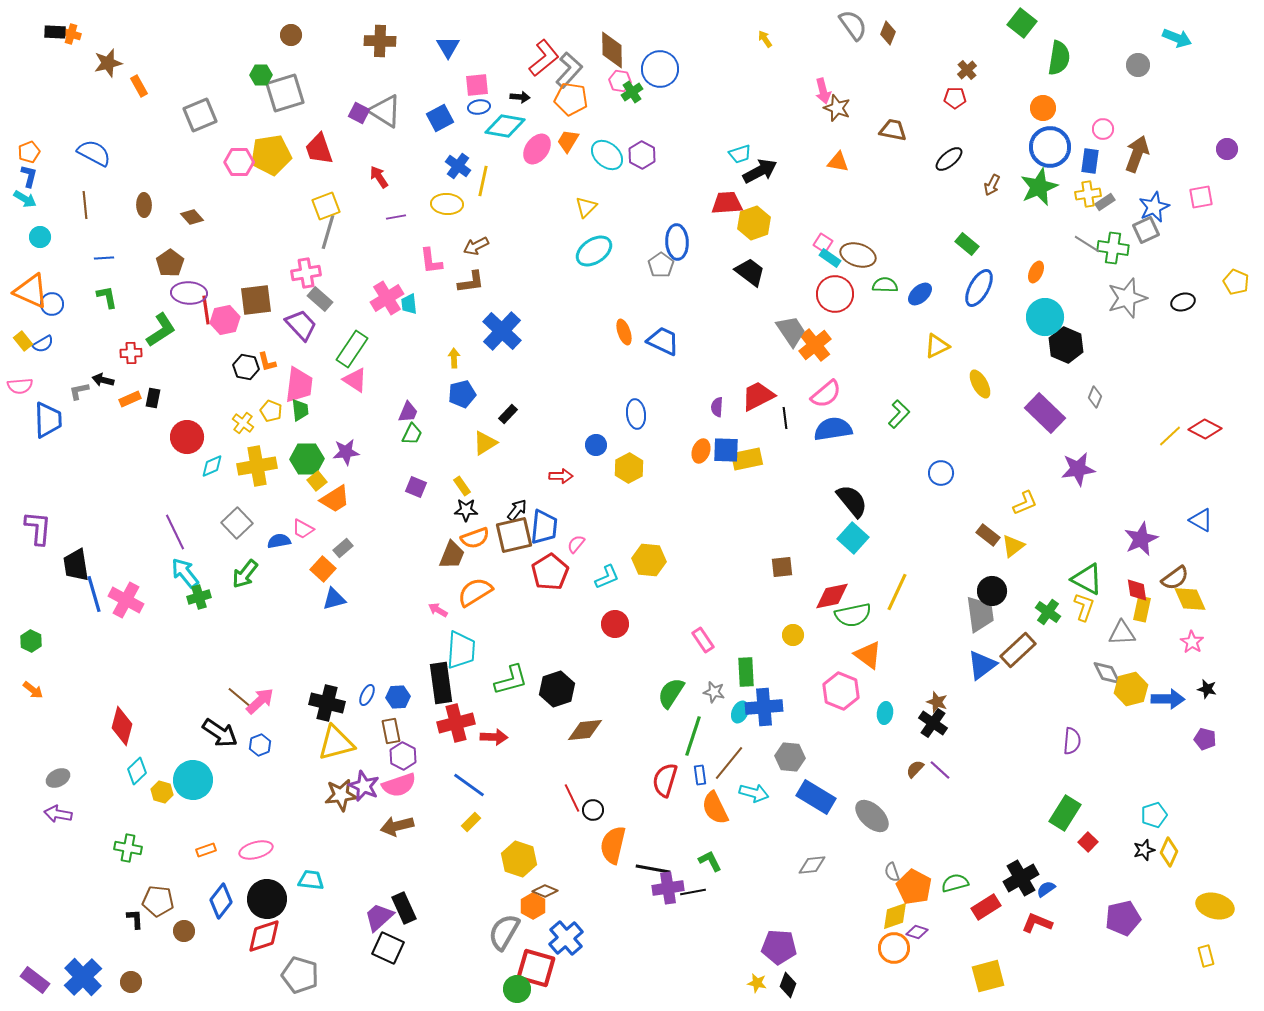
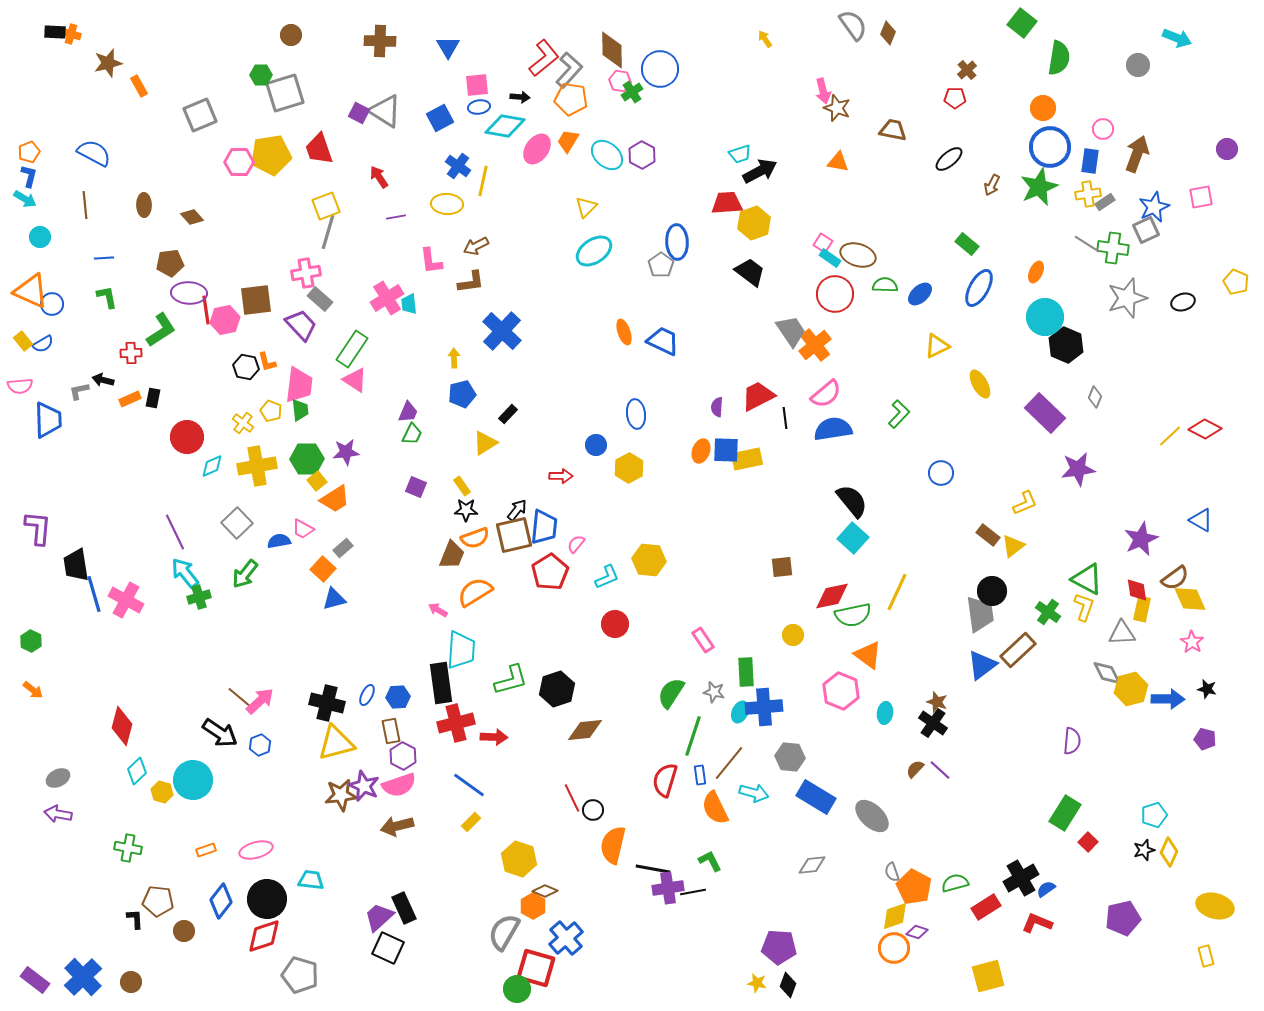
brown pentagon at (170, 263): rotated 28 degrees clockwise
